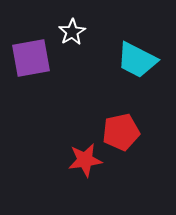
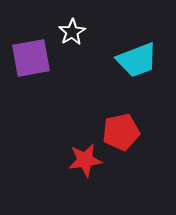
cyan trapezoid: rotated 48 degrees counterclockwise
